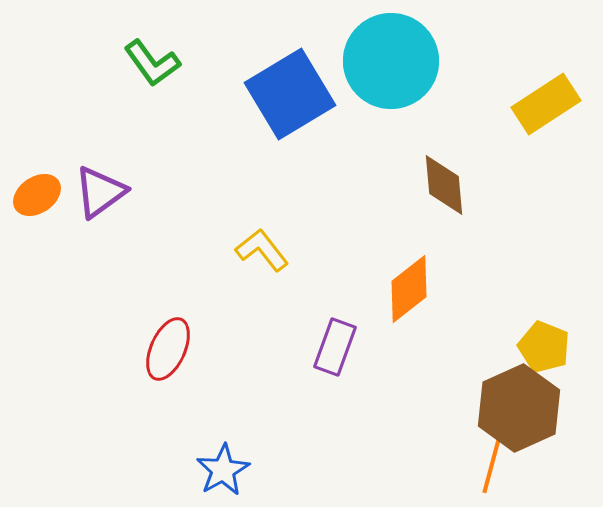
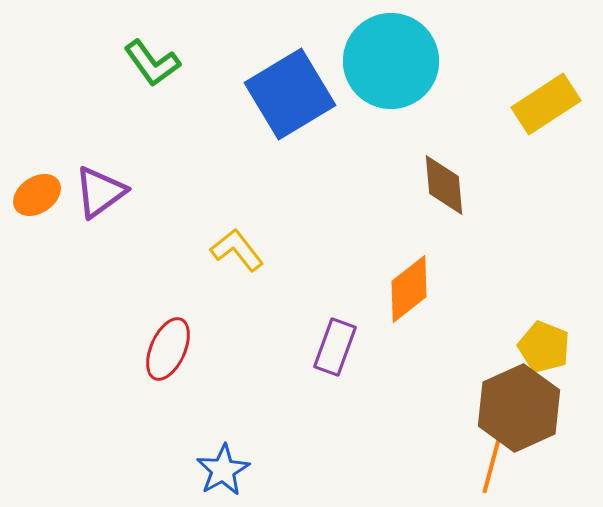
yellow L-shape: moved 25 px left
